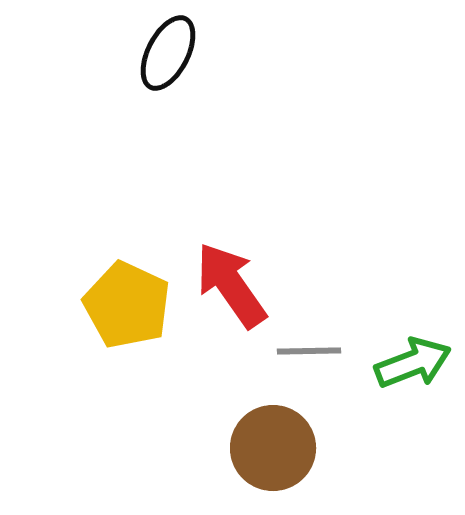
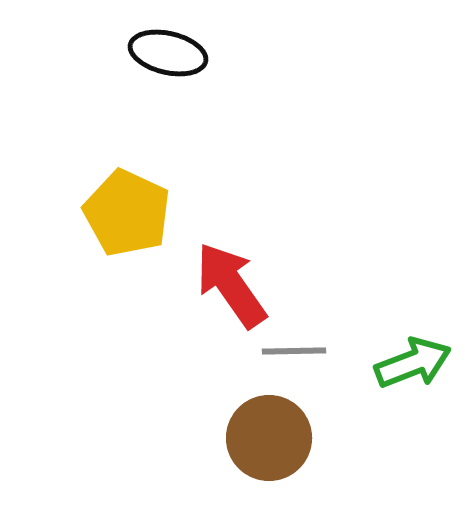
black ellipse: rotated 76 degrees clockwise
yellow pentagon: moved 92 px up
gray line: moved 15 px left
brown circle: moved 4 px left, 10 px up
